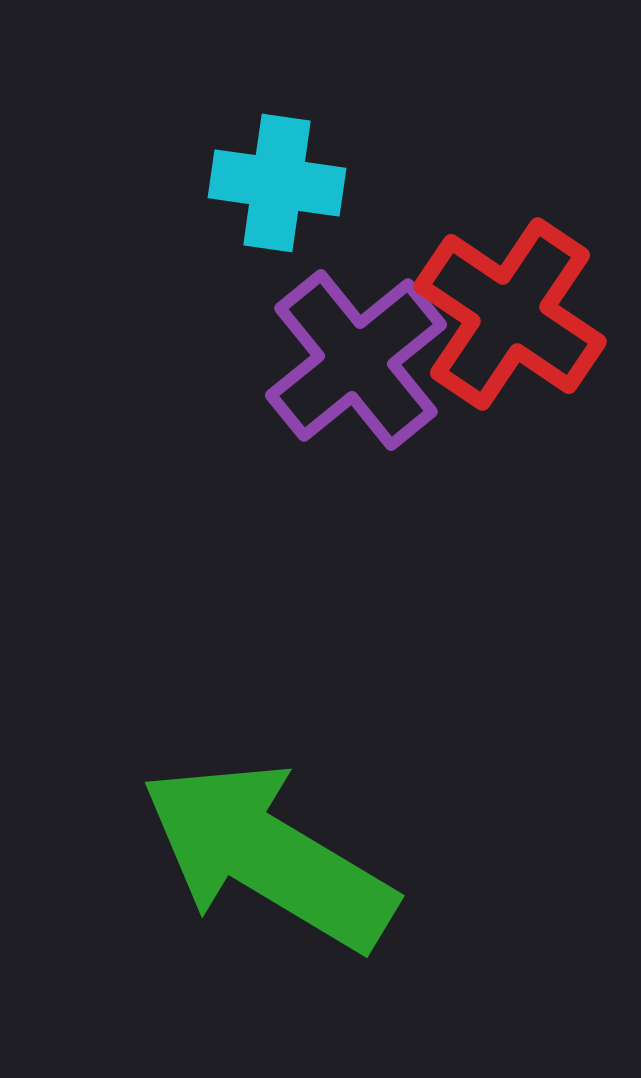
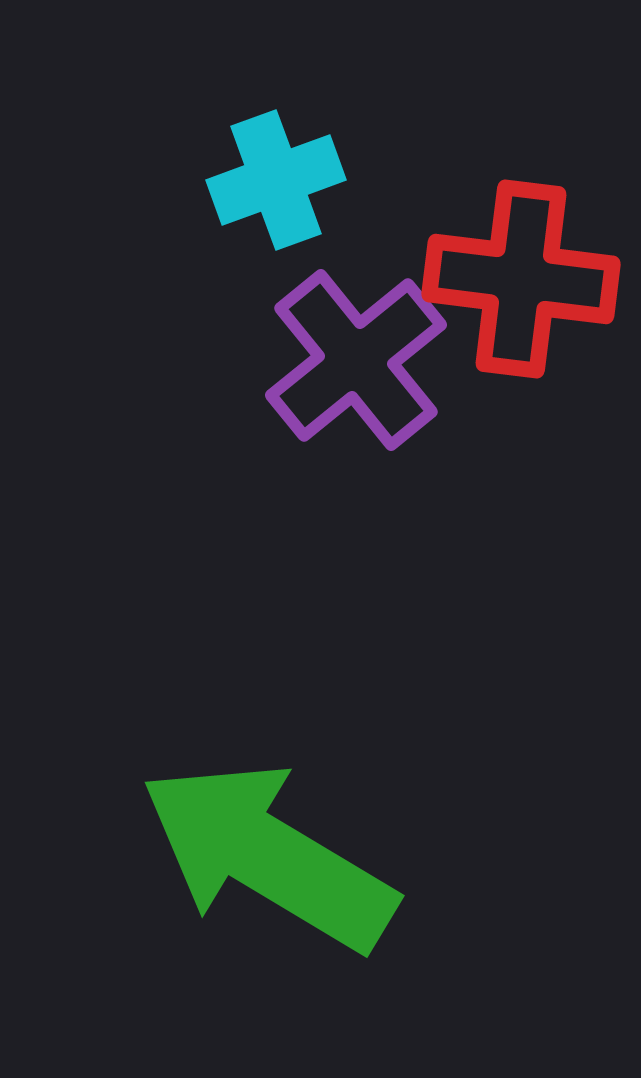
cyan cross: moved 1 px left, 3 px up; rotated 28 degrees counterclockwise
red cross: moved 11 px right, 35 px up; rotated 27 degrees counterclockwise
